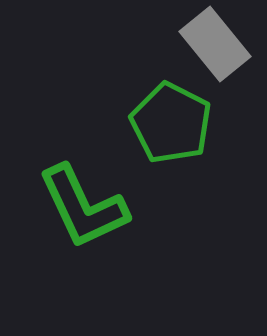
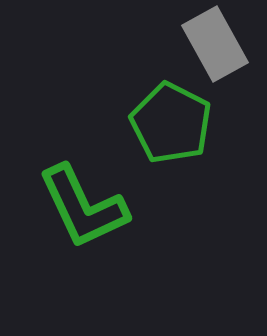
gray rectangle: rotated 10 degrees clockwise
